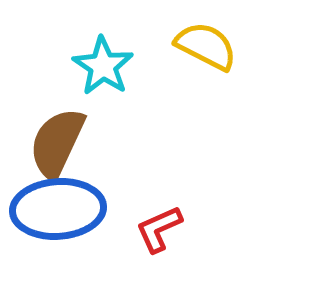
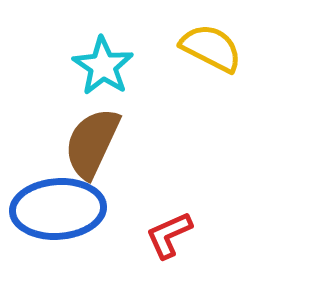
yellow semicircle: moved 5 px right, 2 px down
brown semicircle: moved 35 px right
red L-shape: moved 10 px right, 6 px down
